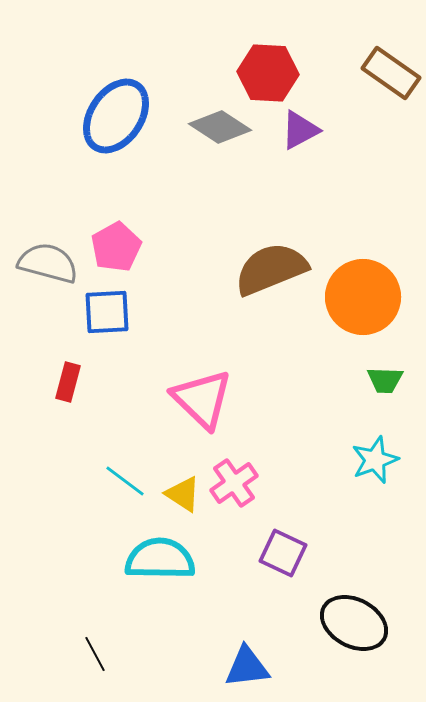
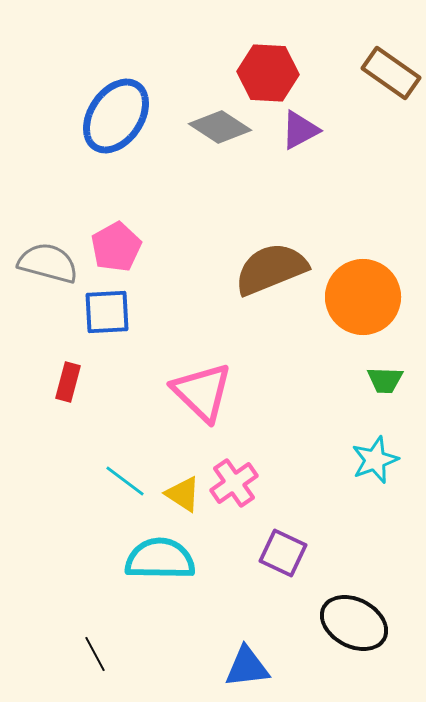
pink triangle: moved 7 px up
